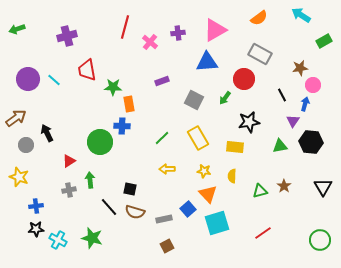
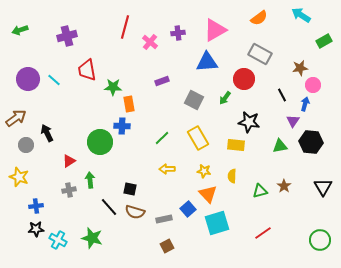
green arrow at (17, 29): moved 3 px right, 1 px down
black star at (249, 122): rotated 20 degrees clockwise
yellow rectangle at (235, 147): moved 1 px right, 2 px up
